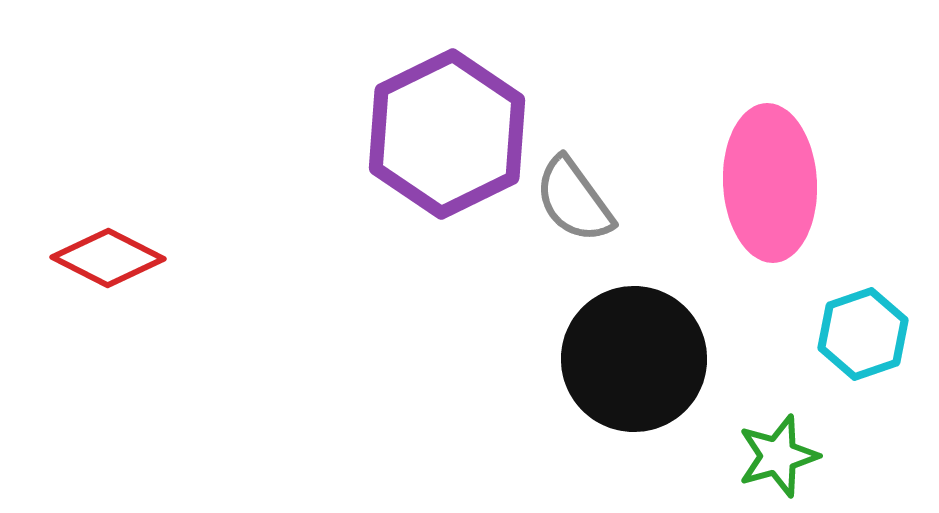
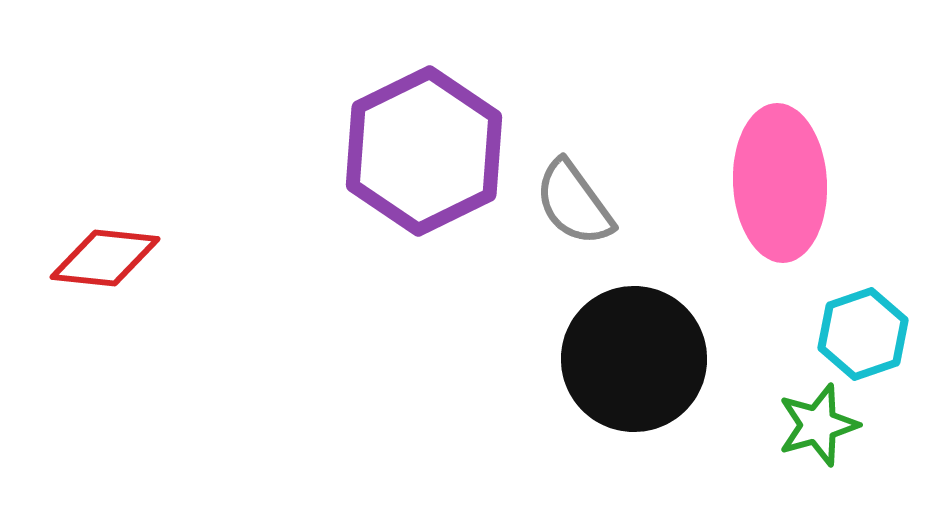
purple hexagon: moved 23 px left, 17 px down
pink ellipse: moved 10 px right
gray semicircle: moved 3 px down
red diamond: moved 3 px left; rotated 21 degrees counterclockwise
green star: moved 40 px right, 31 px up
